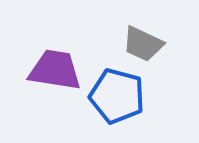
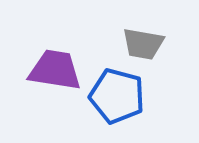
gray trapezoid: rotated 15 degrees counterclockwise
